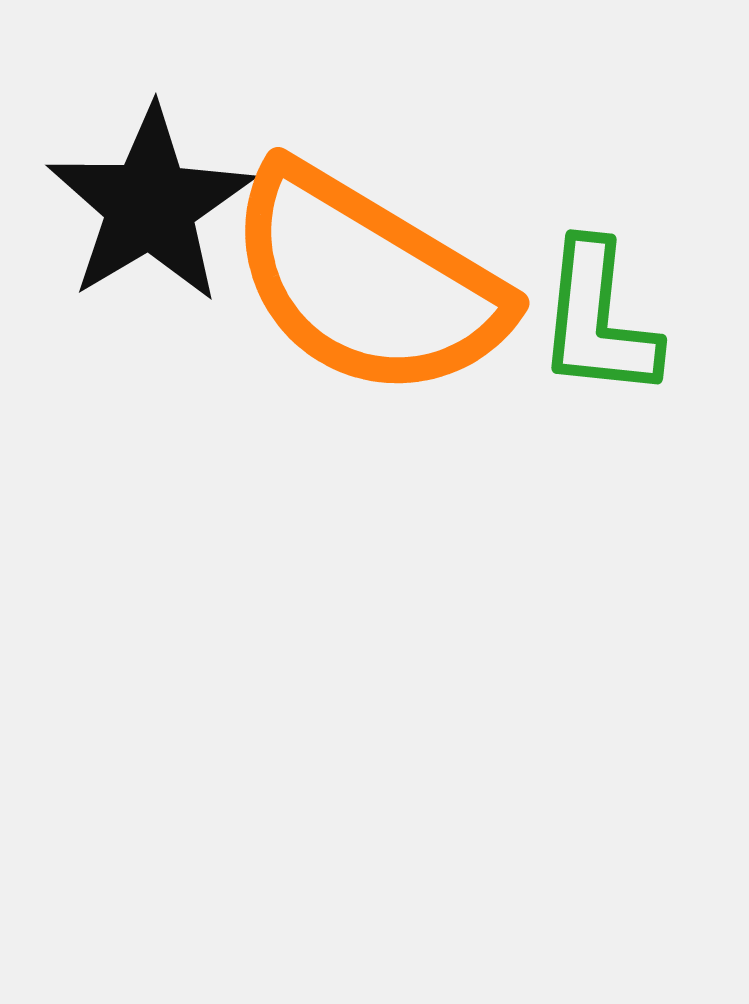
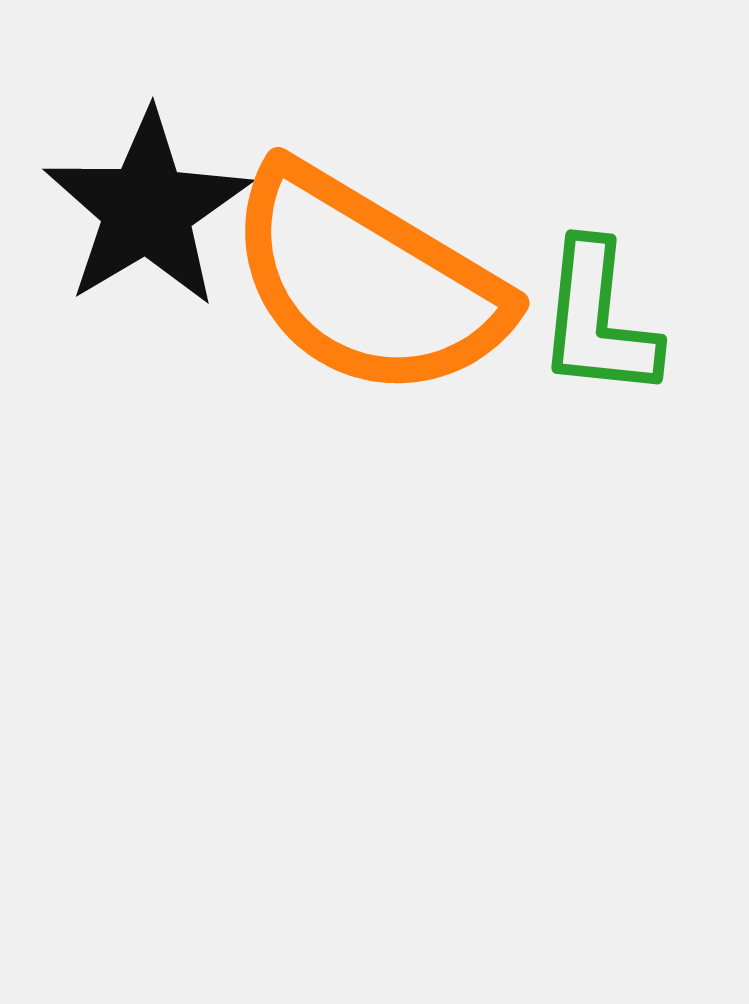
black star: moved 3 px left, 4 px down
